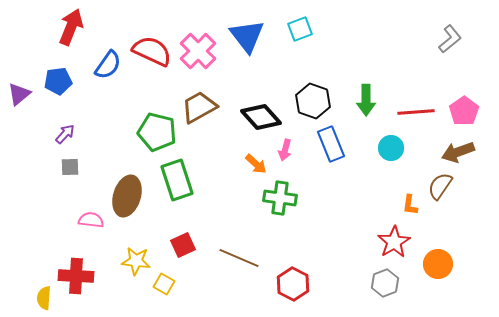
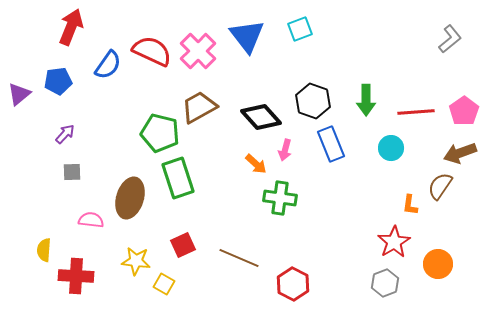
green pentagon: moved 3 px right, 1 px down
brown arrow: moved 2 px right, 1 px down
gray square: moved 2 px right, 5 px down
green rectangle: moved 1 px right, 2 px up
brown ellipse: moved 3 px right, 2 px down
yellow semicircle: moved 48 px up
